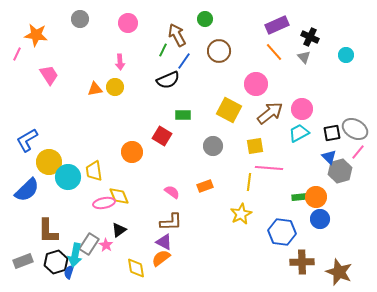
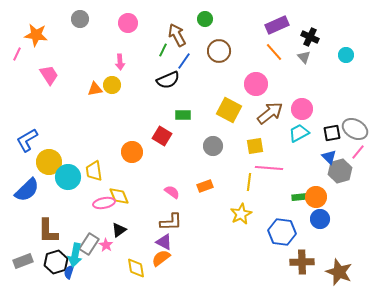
yellow circle at (115, 87): moved 3 px left, 2 px up
